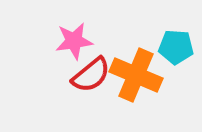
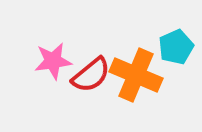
pink star: moved 21 px left, 20 px down
cyan pentagon: rotated 28 degrees counterclockwise
